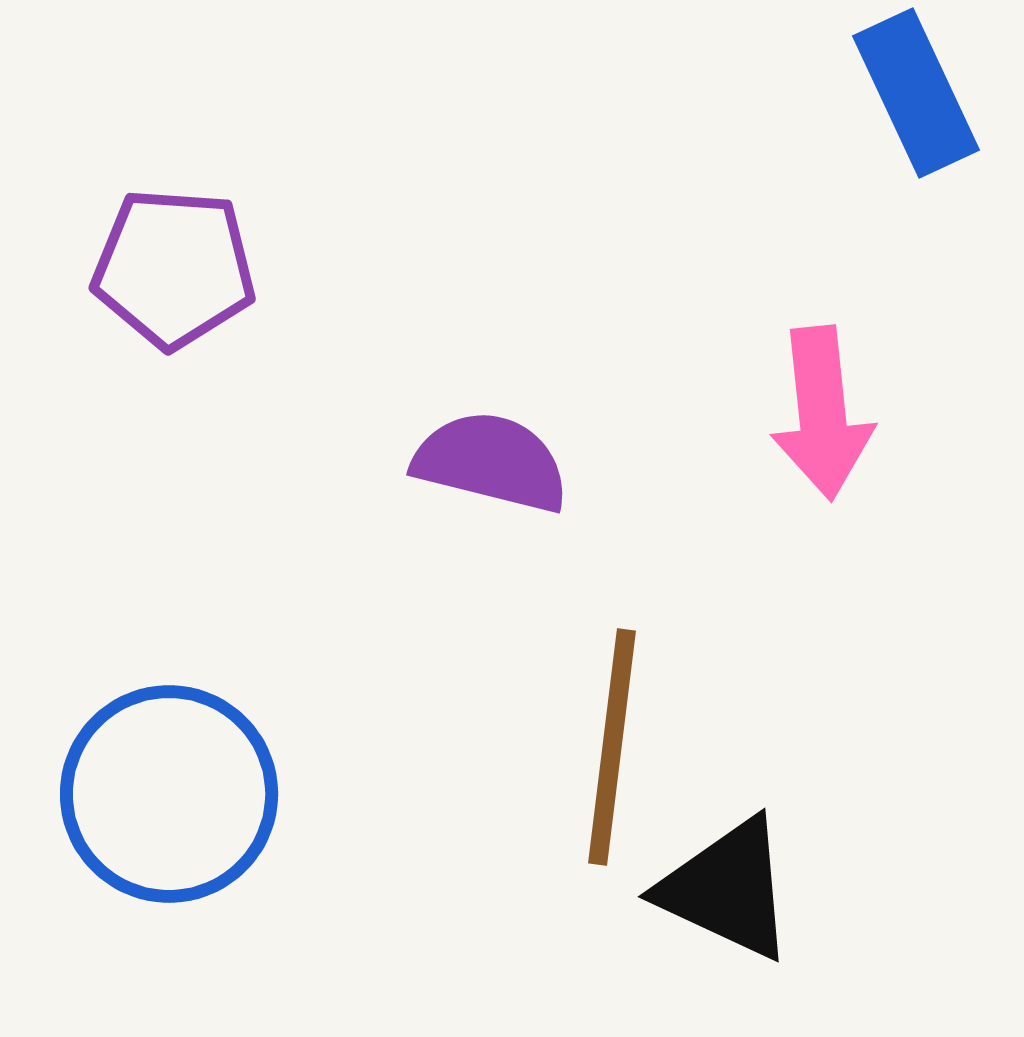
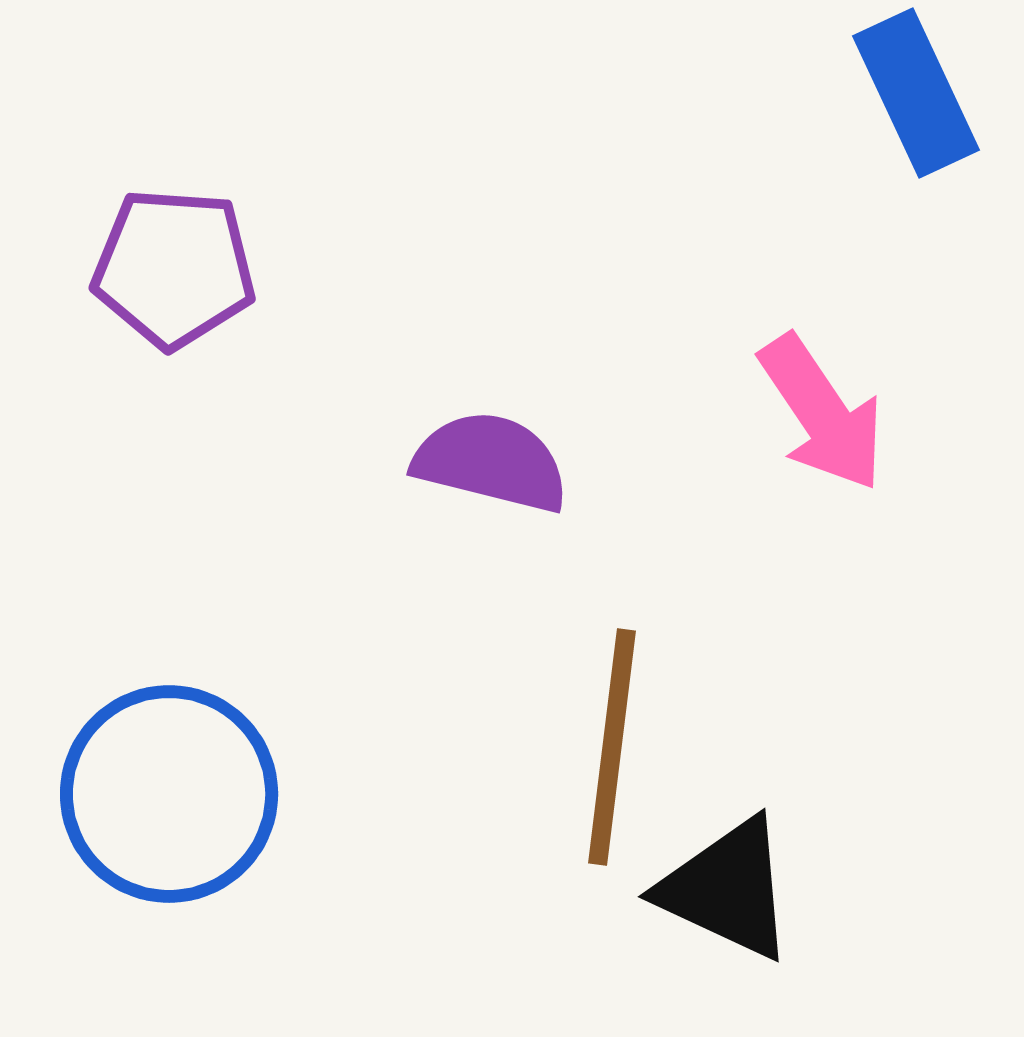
pink arrow: rotated 28 degrees counterclockwise
